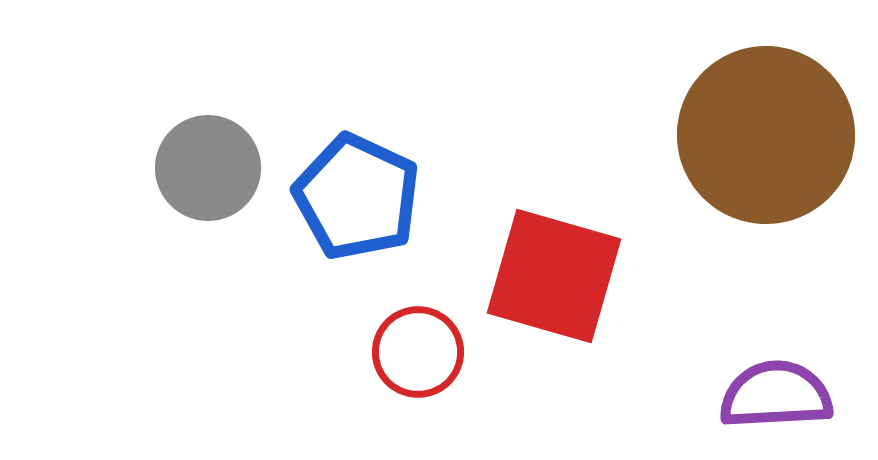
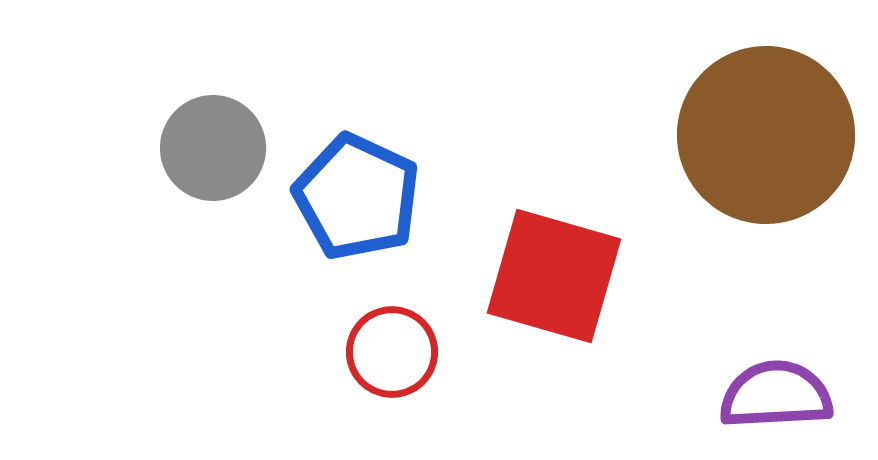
gray circle: moved 5 px right, 20 px up
red circle: moved 26 px left
